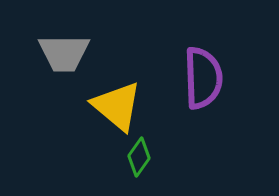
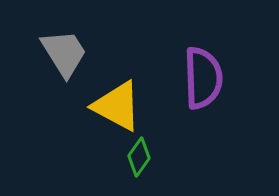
gray trapezoid: rotated 122 degrees counterclockwise
yellow triangle: rotated 12 degrees counterclockwise
